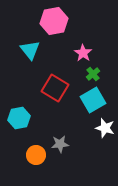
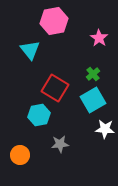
pink star: moved 16 px right, 15 px up
cyan hexagon: moved 20 px right, 3 px up
white star: moved 1 px down; rotated 12 degrees counterclockwise
orange circle: moved 16 px left
